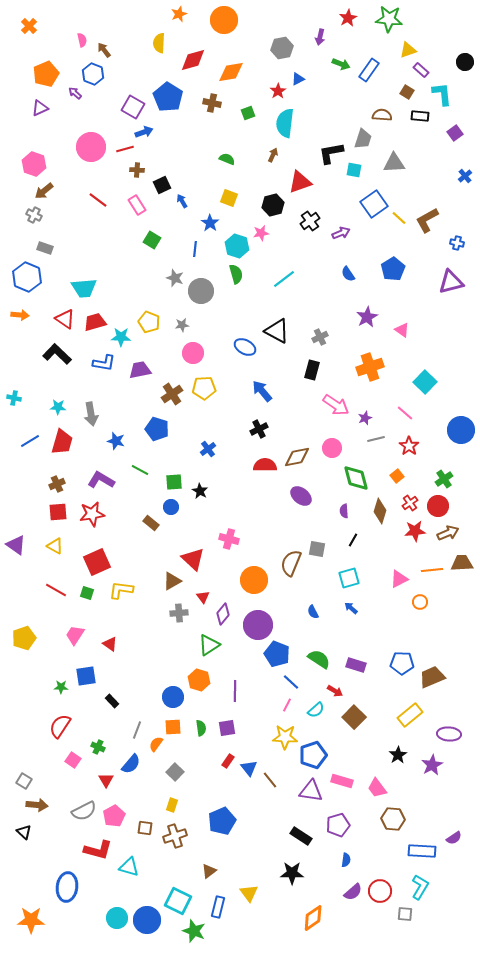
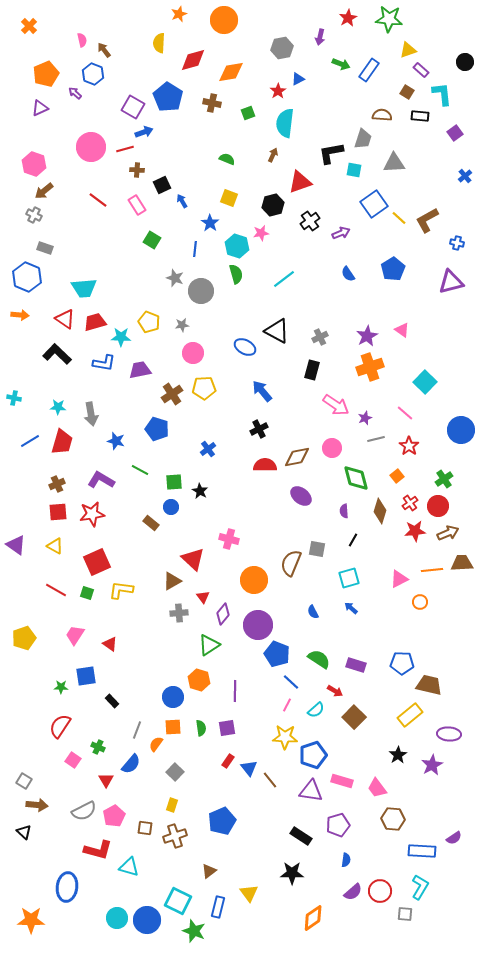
purple star at (367, 317): moved 19 px down
brown trapezoid at (432, 677): moved 3 px left, 8 px down; rotated 36 degrees clockwise
